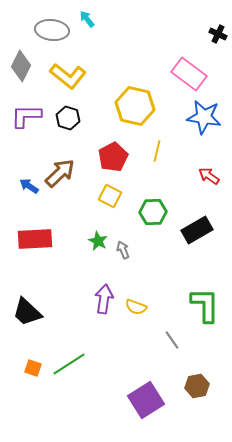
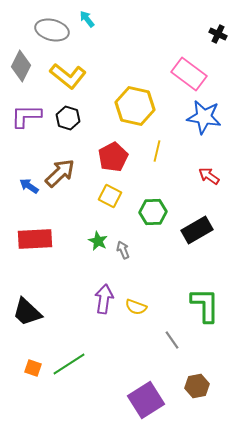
gray ellipse: rotated 8 degrees clockwise
